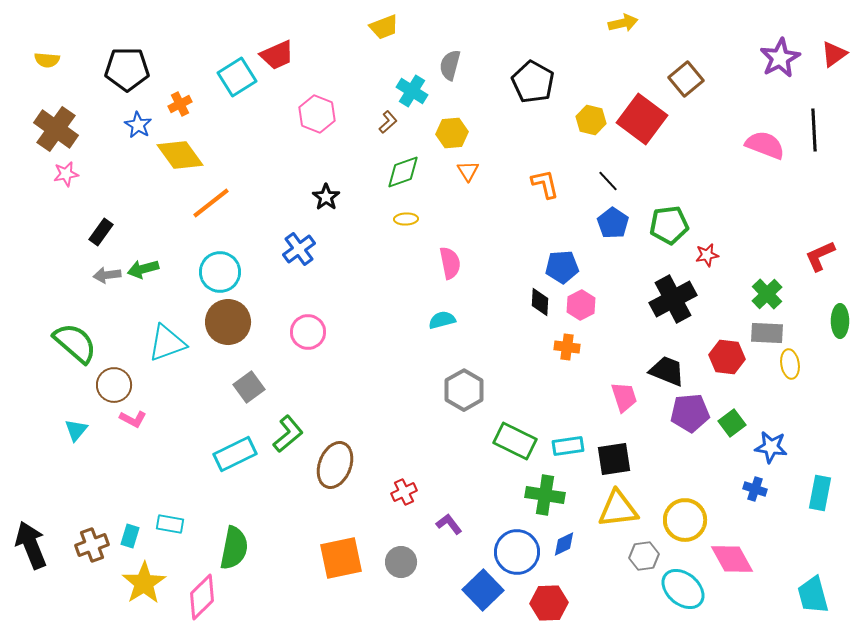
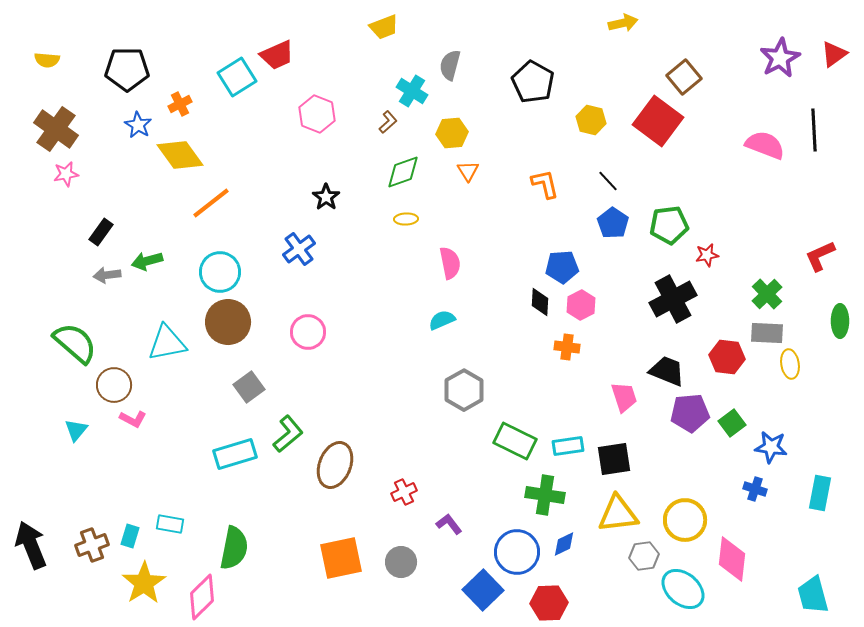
brown square at (686, 79): moved 2 px left, 2 px up
red square at (642, 119): moved 16 px right, 2 px down
green arrow at (143, 269): moved 4 px right, 8 px up
cyan semicircle at (442, 320): rotated 8 degrees counterclockwise
cyan triangle at (167, 343): rotated 9 degrees clockwise
cyan rectangle at (235, 454): rotated 9 degrees clockwise
yellow triangle at (618, 509): moved 5 px down
pink diamond at (732, 559): rotated 36 degrees clockwise
